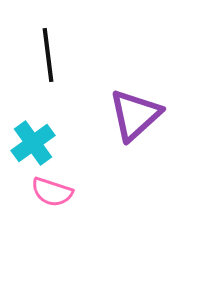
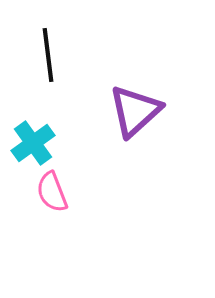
purple triangle: moved 4 px up
pink semicircle: rotated 51 degrees clockwise
